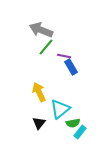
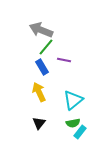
purple line: moved 4 px down
blue rectangle: moved 29 px left
cyan triangle: moved 13 px right, 9 px up
